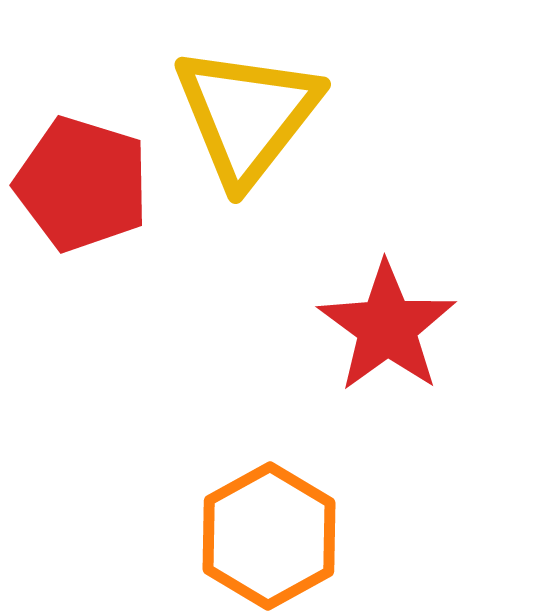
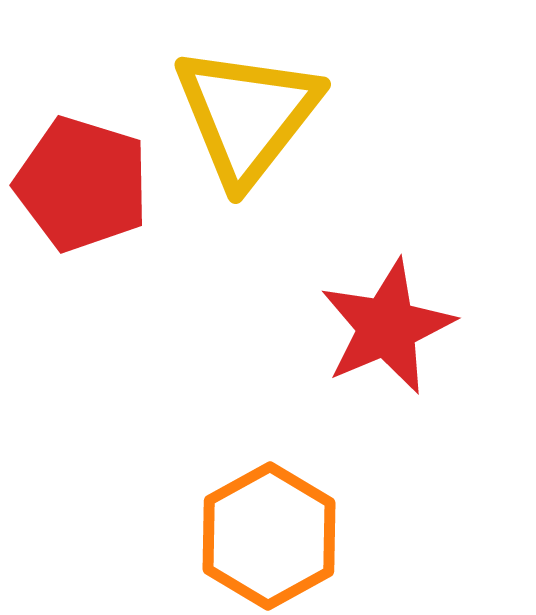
red star: rotated 13 degrees clockwise
